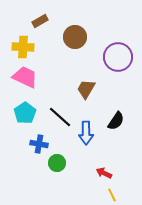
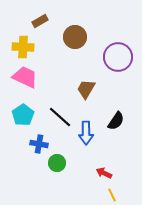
cyan pentagon: moved 2 px left, 2 px down
